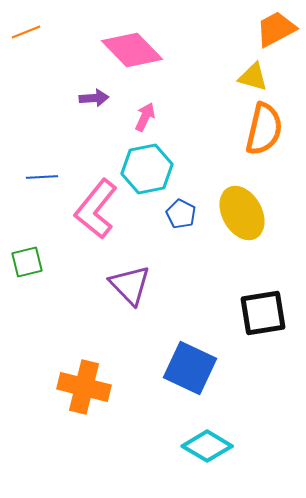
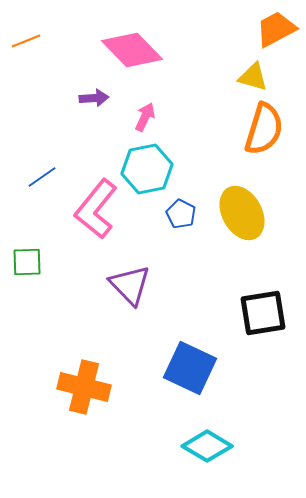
orange line: moved 9 px down
orange semicircle: rotated 4 degrees clockwise
blue line: rotated 32 degrees counterclockwise
green square: rotated 12 degrees clockwise
